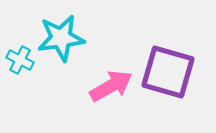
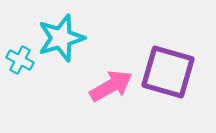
cyan star: rotated 9 degrees counterclockwise
